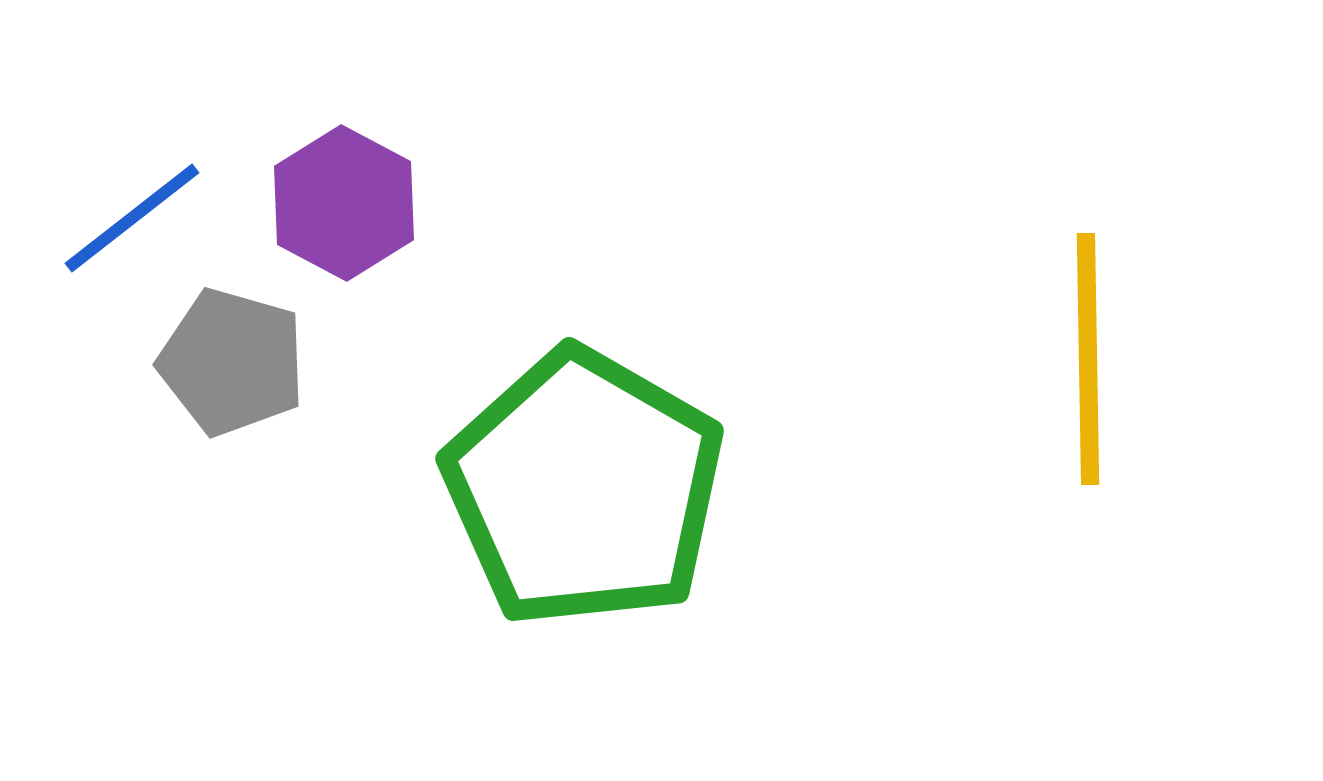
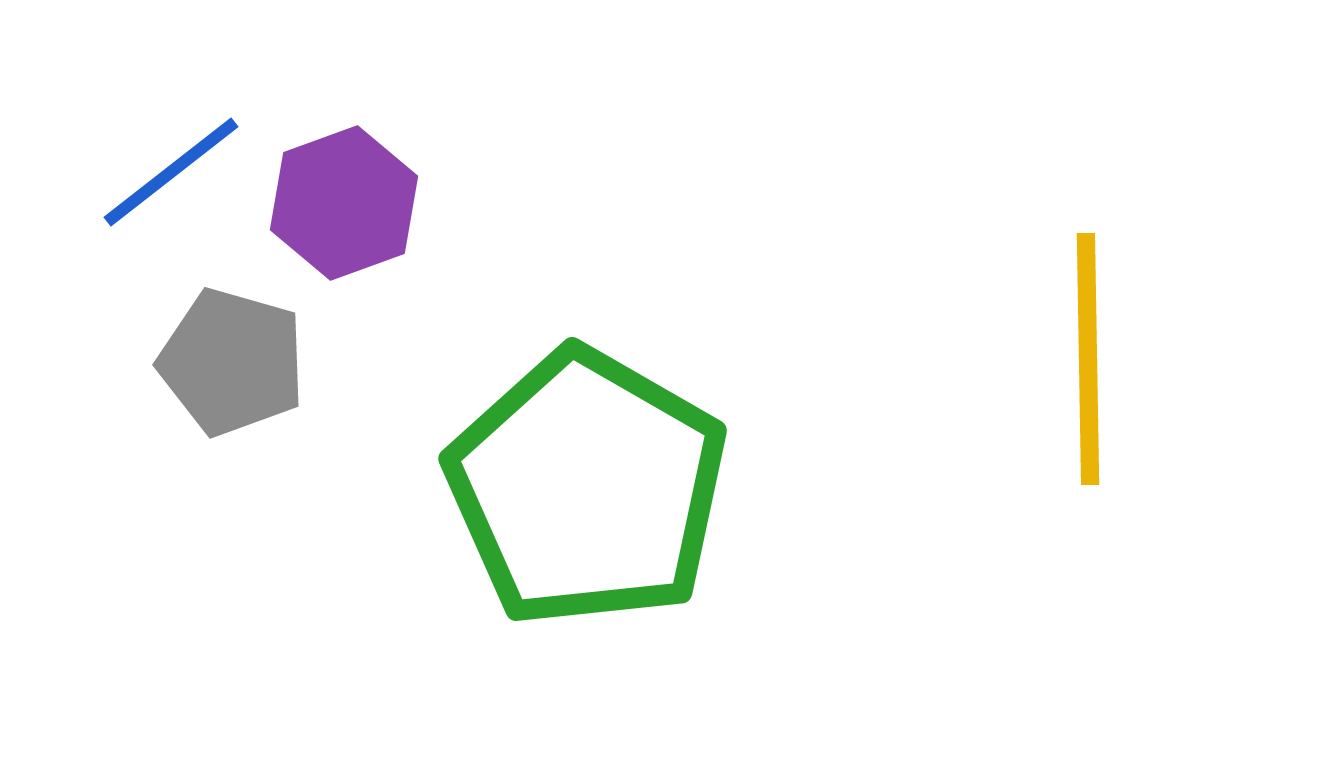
purple hexagon: rotated 12 degrees clockwise
blue line: moved 39 px right, 46 px up
green pentagon: moved 3 px right
